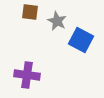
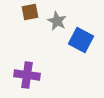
brown square: rotated 18 degrees counterclockwise
